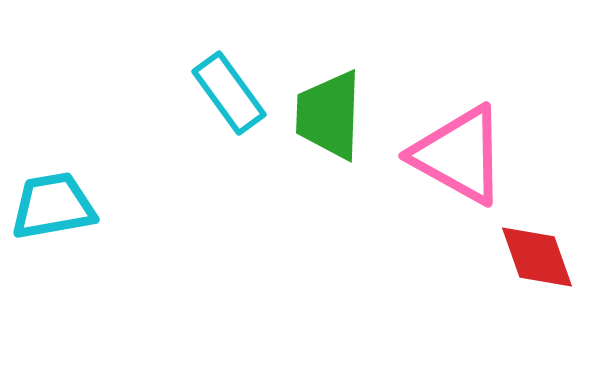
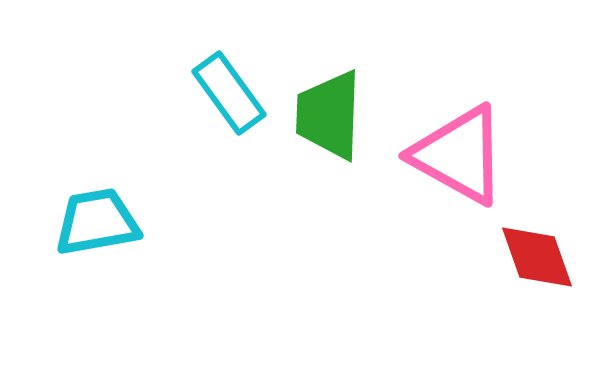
cyan trapezoid: moved 44 px right, 16 px down
